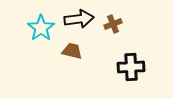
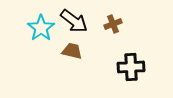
black arrow: moved 5 px left, 2 px down; rotated 44 degrees clockwise
